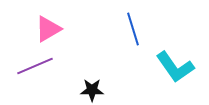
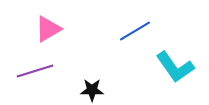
blue line: moved 2 px right, 2 px down; rotated 76 degrees clockwise
purple line: moved 5 px down; rotated 6 degrees clockwise
